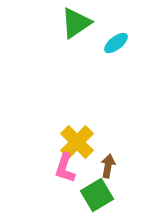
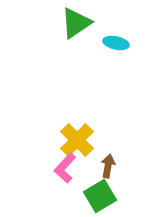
cyan ellipse: rotated 50 degrees clockwise
yellow cross: moved 2 px up
pink L-shape: rotated 24 degrees clockwise
green square: moved 3 px right, 1 px down
